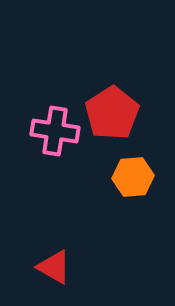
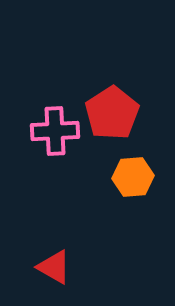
pink cross: rotated 12 degrees counterclockwise
